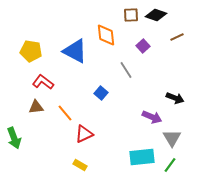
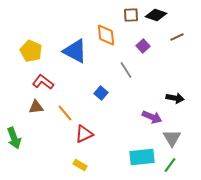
yellow pentagon: rotated 15 degrees clockwise
black arrow: rotated 12 degrees counterclockwise
